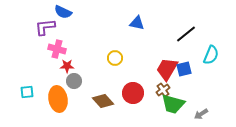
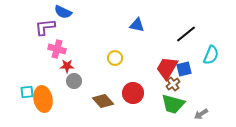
blue triangle: moved 2 px down
red trapezoid: moved 1 px up
brown cross: moved 10 px right, 6 px up
orange ellipse: moved 15 px left
